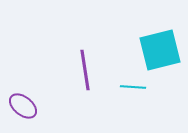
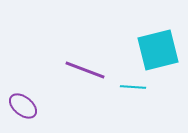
cyan square: moved 2 px left
purple line: rotated 60 degrees counterclockwise
